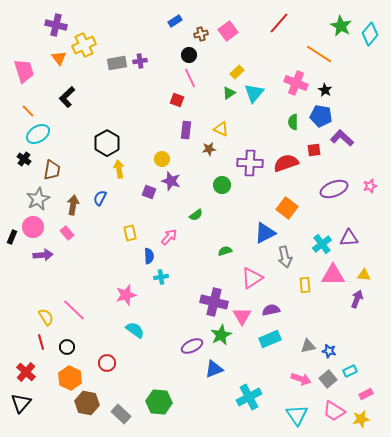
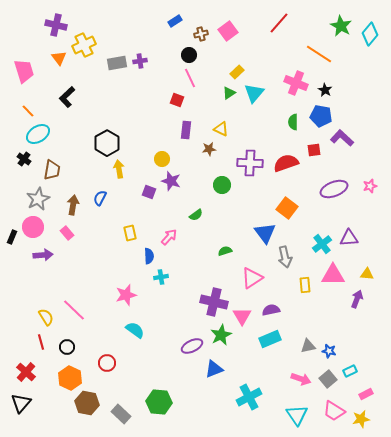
blue triangle at (265, 233): rotated 40 degrees counterclockwise
yellow triangle at (364, 275): moved 3 px right, 1 px up
